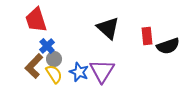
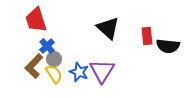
black semicircle: rotated 25 degrees clockwise
